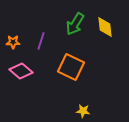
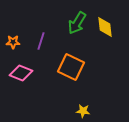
green arrow: moved 2 px right, 1 px up
pink diamond: moved 2 px down; rotated 20 degrees counterclockwise
